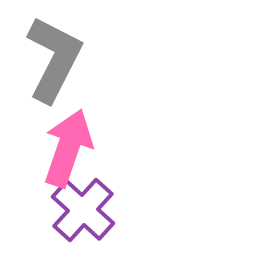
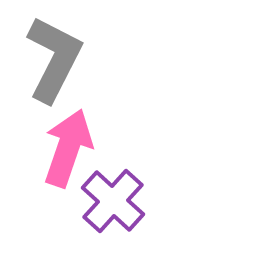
purple cross: moved 30 px right, 9 px up
